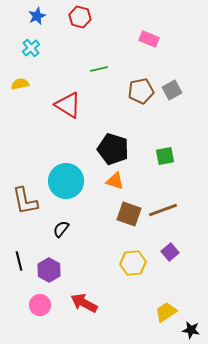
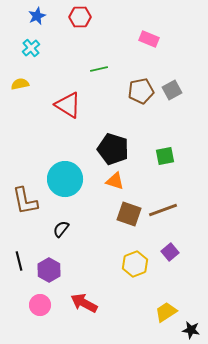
red hexagon: rotated 15 degrees counterclockwise
cyan circle: moved 1 px left, 2 px up
yellow hexagon: moved 2 px right, 1 px down; rotated 15 degrees counterclockwise
